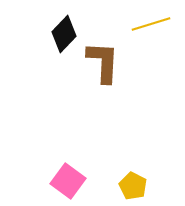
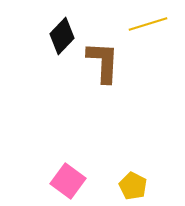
yellow line: moved 3 px left
black diamond: moved 2 px left, 2 px down
